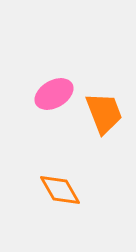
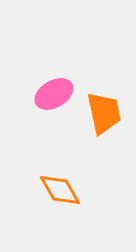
orange trapezoid: rotated 9 degrees clockwise
